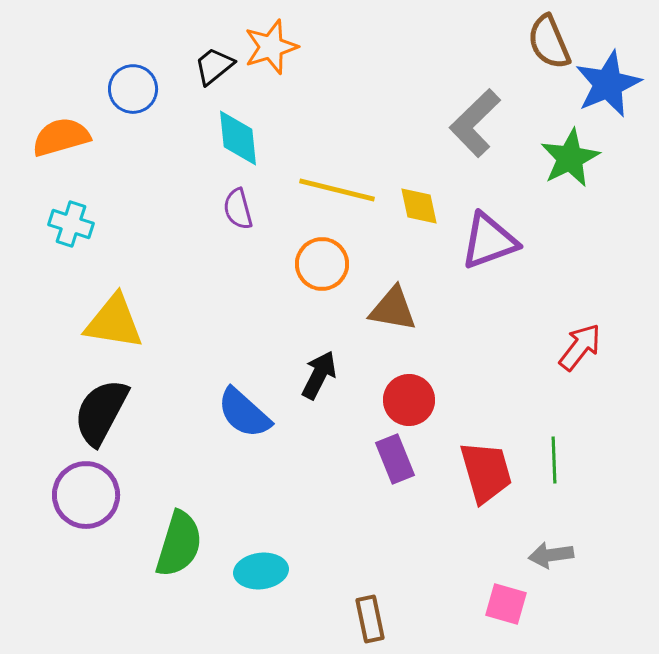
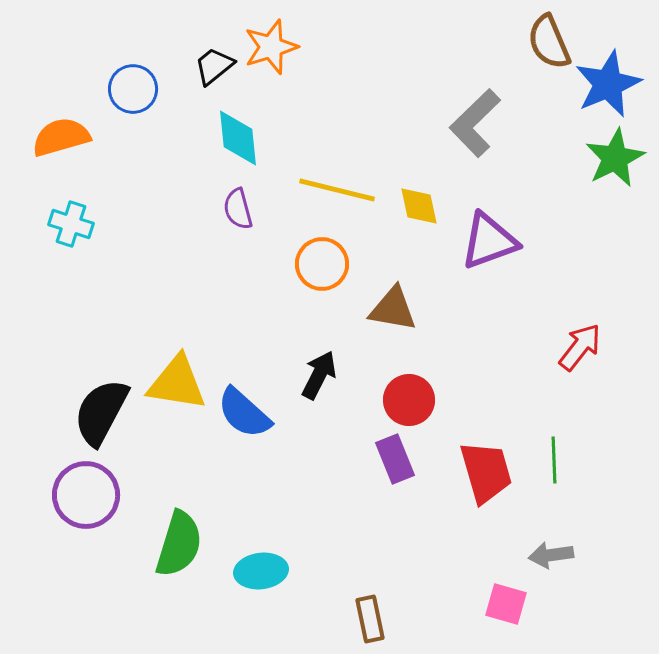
green star: moved 45 px right
yellow triangle: moved 63 px right, 61 px down
